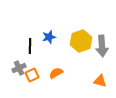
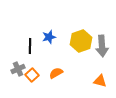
gray cross: moved 1 px left, 1 px down
orange square: rotated 16 degrees counterclockwise
